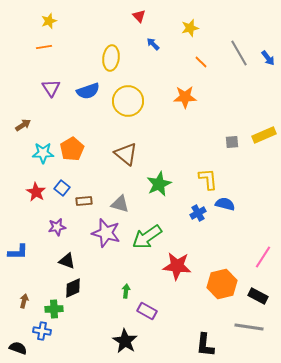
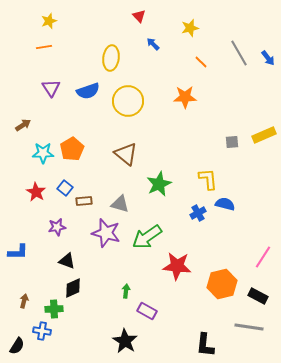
blue square at (62, 188): moved 3 px right
black semicircle at (18, 348): moved 1 px left, 2 px up; rotated 102 degrees clockwise
